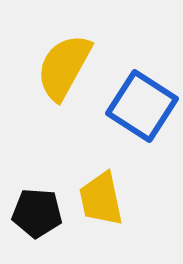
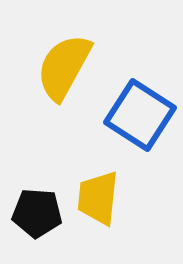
blue square: moved 2 px left, 9 px down
yellow trapezoid: moved 3 px left, 1 px up; rotated 18 degrees clockwise
